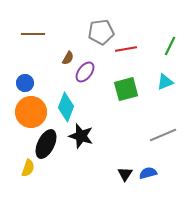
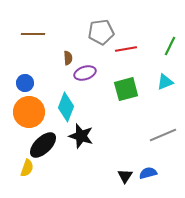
brown semicircle: rotated 32 degrees counterclockwise
purple ellipse: moved 1 px down; rotated 35 degrees clockwise
orange circle: moved 2 px left
black ellipse: moved 3 px left, 1 px down; rotated 20 degrees clockwise
yellow semicircle: moved 1 px left
black triangle: moved 2 px down
